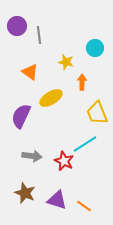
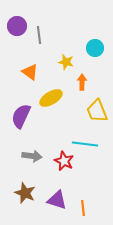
yellow trapezoid: moved 2 px up
cyan line: rotated 40 degrees clockwise
orange line: moved 1 px left, 2 px down; rotated 49 degrees clockwise
